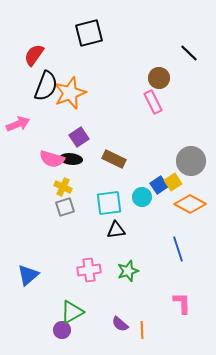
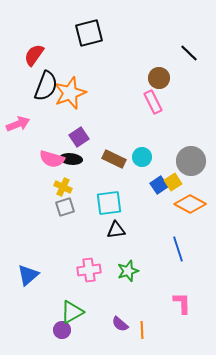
cyan circle: moved 40 px up
